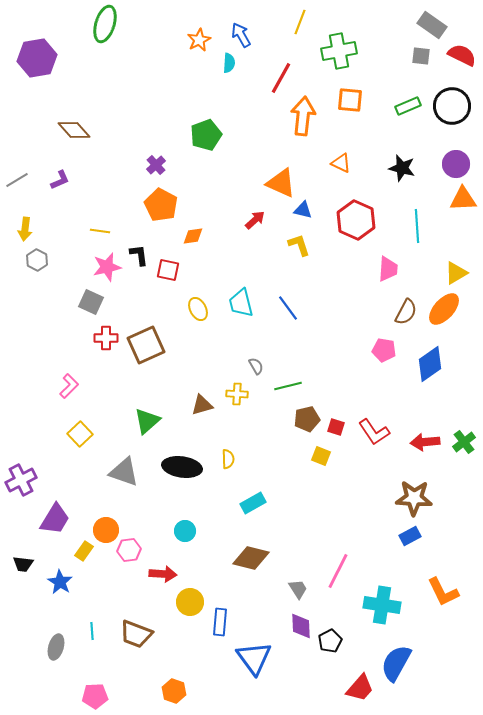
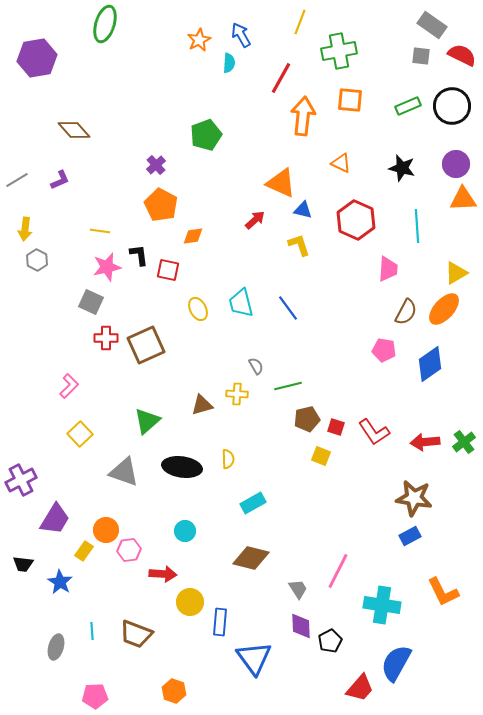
brown star at (414, 498): rotated 6 degrees clockwise
